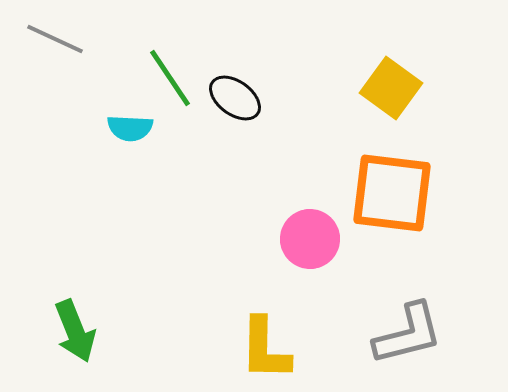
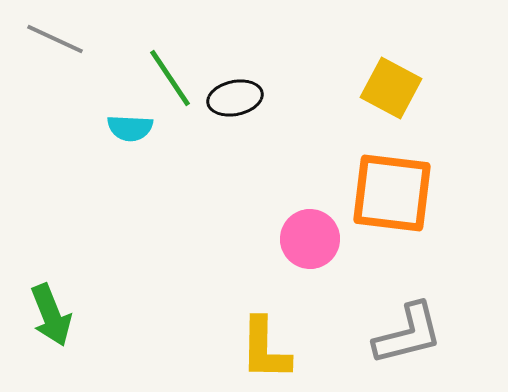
yellow square: rotated 8 degrees counterclockwise
black ellipse: rotated 48 degrees counterclockwise
green arrow: moved 24 px left, 16 px up
